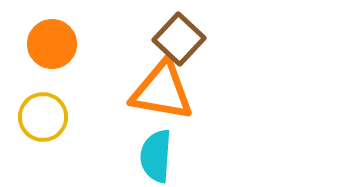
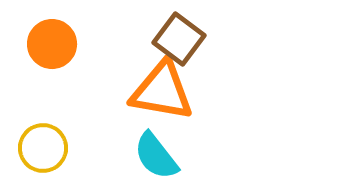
brown square: rotated 6 degrees counterclockwise
yellow circle: moved 31 px down
cyan semicircle: rotated 42 degrees counterclockwise
